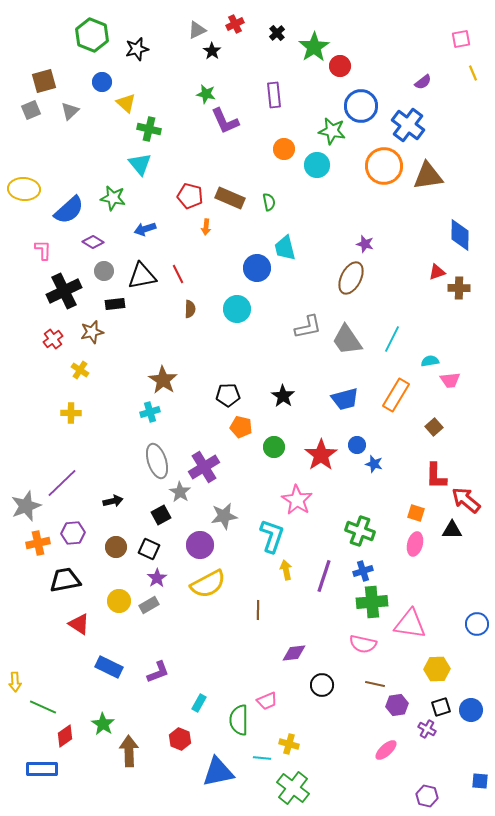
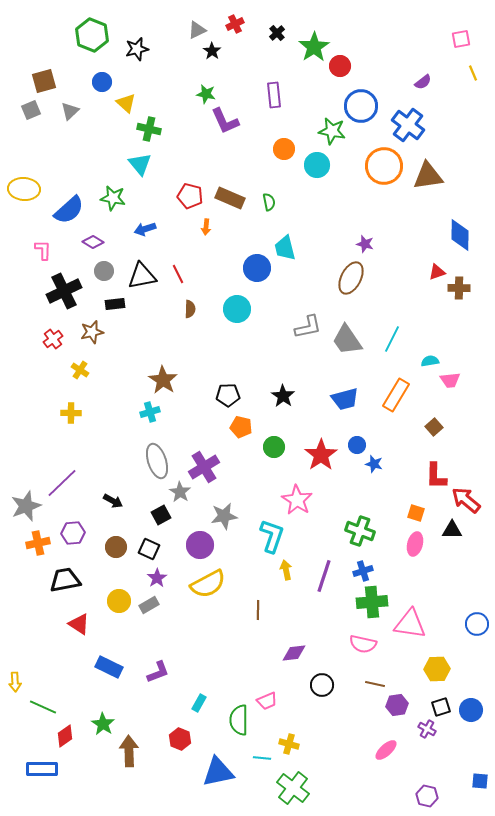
black arrow at (113, 501): rotated 42 degrees clockwise
